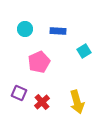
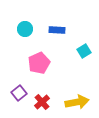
blue rectangle: moved 1 px left, 1 px up
pink pentagon: moved 1 px down
purple square: rotated 28 degrees clockwise
yellow arrow: rotated 85 degrees counterclockwise
